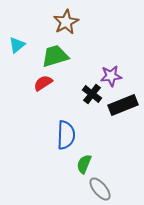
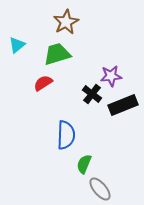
green trapezoid: moved 2 px right, 2 px up
